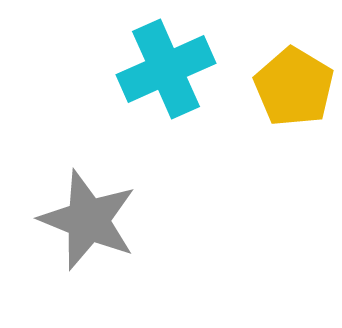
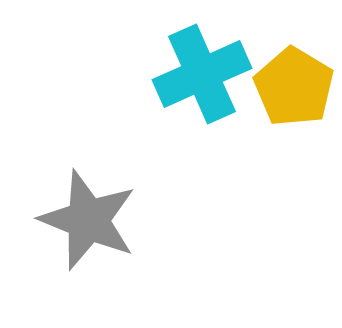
cyan cross: moved 36 px right, 5 px down
